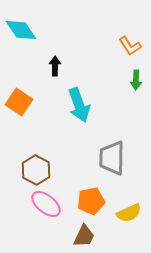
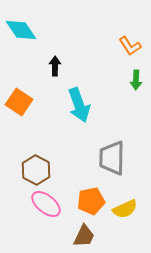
yellow semicircle: moved 4 px left, 4 px up
